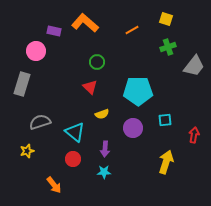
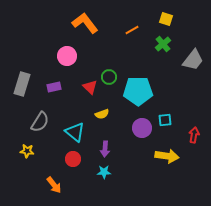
orange L-shape: rotated 12 degrees clockwise
purple rectangle: moved 56 px down; rotated 24 degrees counterclockwise
green cross: moved 5 px left, 3 px up; rotated 21 degrees counterclockwise
pink circle: moved 31 px right, 5 px down
green circle: moved 12 px right, 15 px down
gray trapezoid: moved 1 px left, 6 px up
gray semicircle: rotated 140 degrees clockwise
purple circle: moved 9 px right
yellow star: rotated 24 degrees clockwise
yellow arrow: moved 1 px right, 6 px up; rotated 80 degrees clockwise
